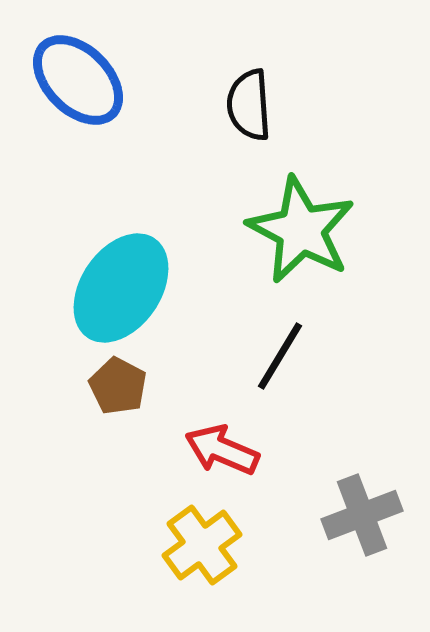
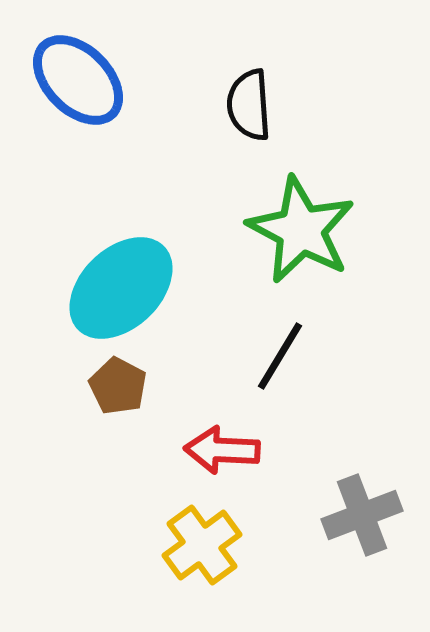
cyan ellipse: rotated 12 degrees clockwise
red arrow: rotated 20 degrees counterclockwise
